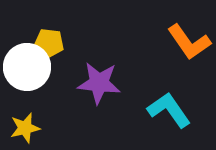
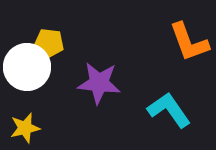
orange L-shape: rotated 15 degrees clockwise
